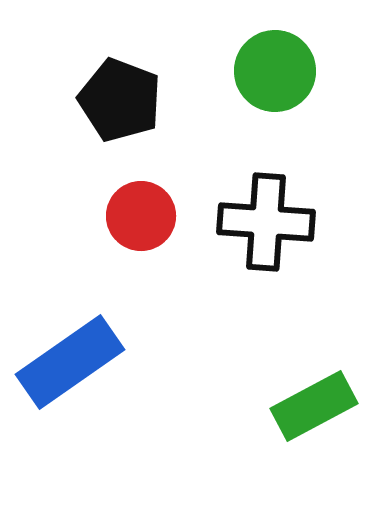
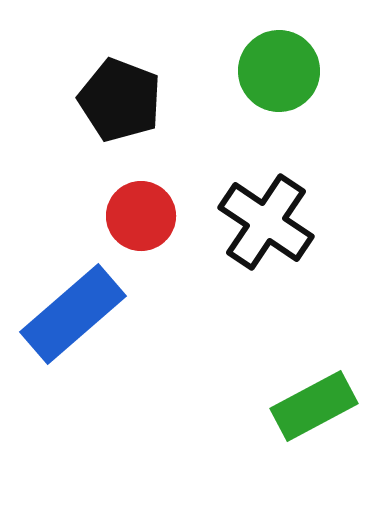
green circle: moved 4 px right
black cross: rotated 30 degrees clockwise
blue rectangle: moved 3 px right, 48 px up; rotated 6 degrees counterclockwise
